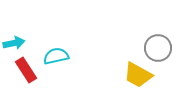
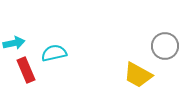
gray circle: moved 7 px right, 2 px up
cyan semicircle: moved 2 px left, 3 px up
red rectangle: rotated 10 degrees clockwise
